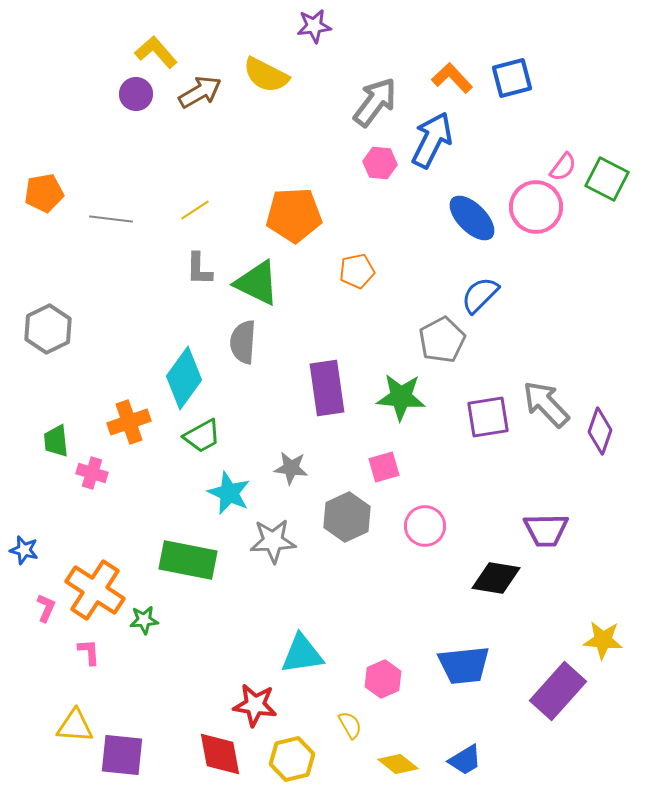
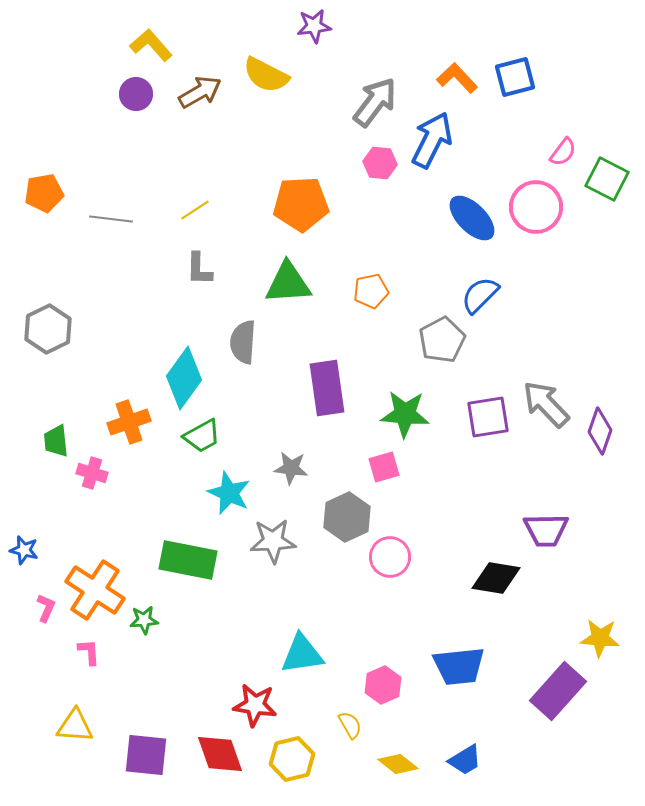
yellow L-shape at (156, 52): moved 5 px left, 7 px up
orange L-shape at (452, 78): moved 5 px right
blue square at (512, 78): moved 3 px right, 1 px up
pink semicircle at (563, 167): moved 15 px up
orange pentagon at (294, 215): moved 7 px right, 11 px up
orange pentagon at (357, 271): moved 14 px right, 20 px down
green triangle at (257, 283): moved 31 px right; rotated 30 degrees counterclockwise
green star at (401, 397): moved 4 px right, 17 px down
pink circle at (425, 526): moved 35 px left, 31 px down
yellow star at (603, 640): moved 3 px left, 2 px up
blue trapezoid at (464, 665): moved 5 px left, 1 px down
pink hexagon at (383, 679): moved 6 px down
red diamond at (220, 754): rotated 9 degrees counterclockwise
purple square at (122, 755): moved 24 px right
